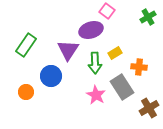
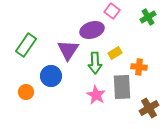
pink square: moved 5 px right
purple ellipse: moved 1 px right
gray rectangle: rotated 30 degrees clockwise
